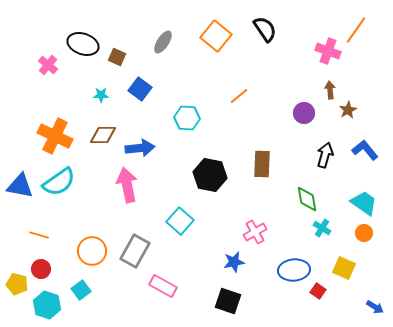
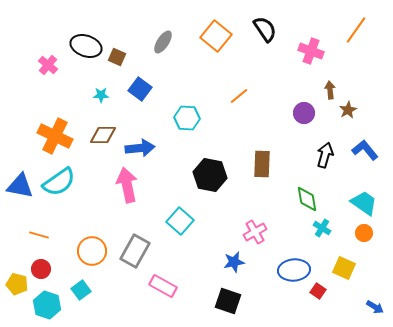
black ellipse at (83, 44): moved 3 px right, 2 px down
pink cross at (328, 51): moved 17 px left
